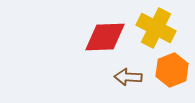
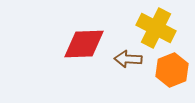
red diamond: moved 21 px left, 7 px down
brown arrow: moved 18 px up
